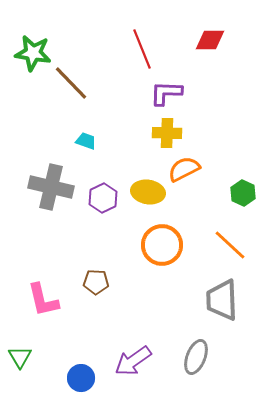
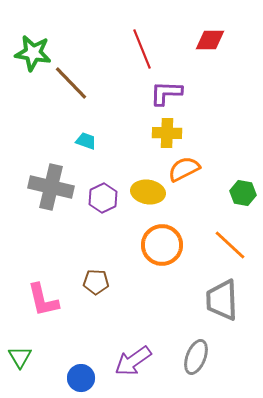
green hexagon: rotated 15 degrees counterclockwise
